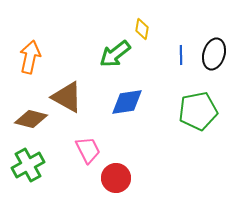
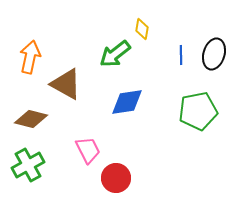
brown triangle: moved 1 px left, 13 px up
